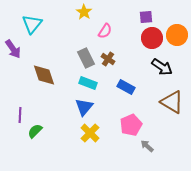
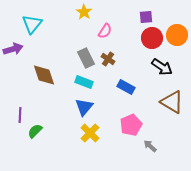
purple arrow: rotated 72 degrees counterclockwise
cyan rectangle: moved 4 px left, 1 px up
gray arrow: moved 3 px right
